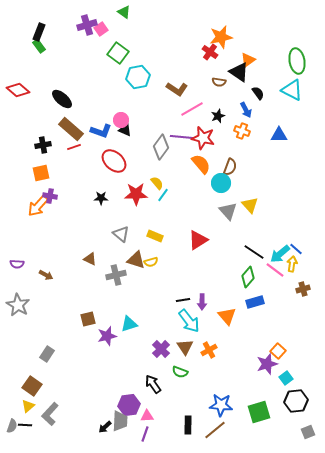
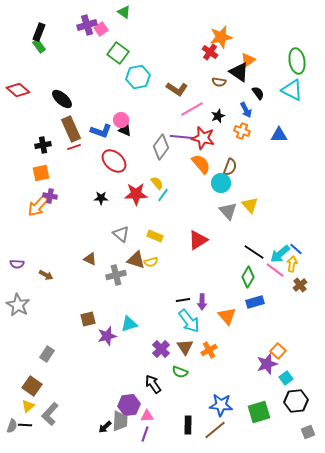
brown rectangle at (71, 129): rotated 25 degrees clockwise
green diamond at (248, 277): rotated 10 degrees counterclockwise
brown cross at (303, 289): moved 3 px left, 4 px up; rotated 24 degrees counterclockwise
